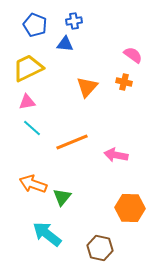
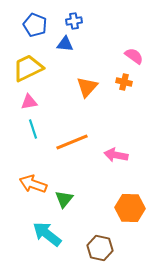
pink semicircle: moved 1 px right, 1 px down
pink triangle: moved 2 px right
cyan line: moved 1 px right, 1 px down; rotated 30 degrees clockwise
green triangle: moved 2 px right, 2 px down
